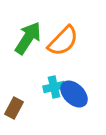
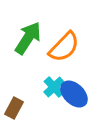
orange semicircle: moved 1 px right, 6 px down
cyan cross: rotated 30 degrees counterclockwise
